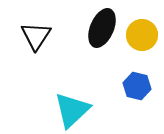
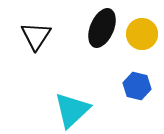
yellow circle: moved 1 px up
